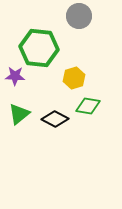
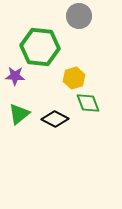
green hexagon: moved 1 px right, 1 px up
green diamond: moved 3 px up; rotated 60 degrees clockwise
